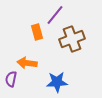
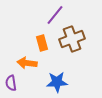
orange rectangle: moved 5 px right, 11 px down
purple semicircle: moved 4 px down; rotated 21 degrees counterclockwise
